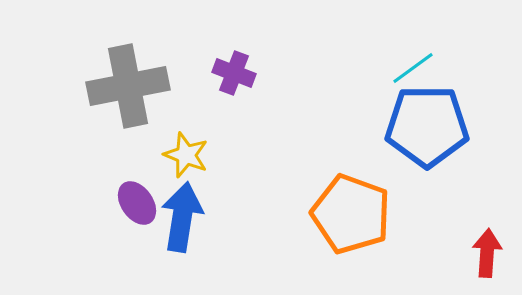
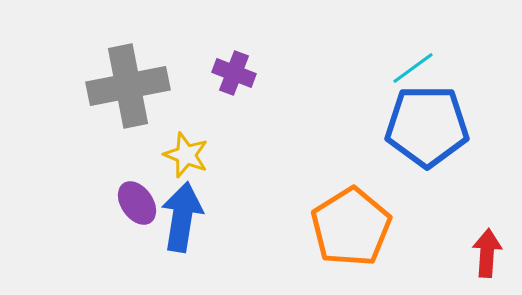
orange pentagon: moved 13 px down; rotated 20 degrees clockwise
